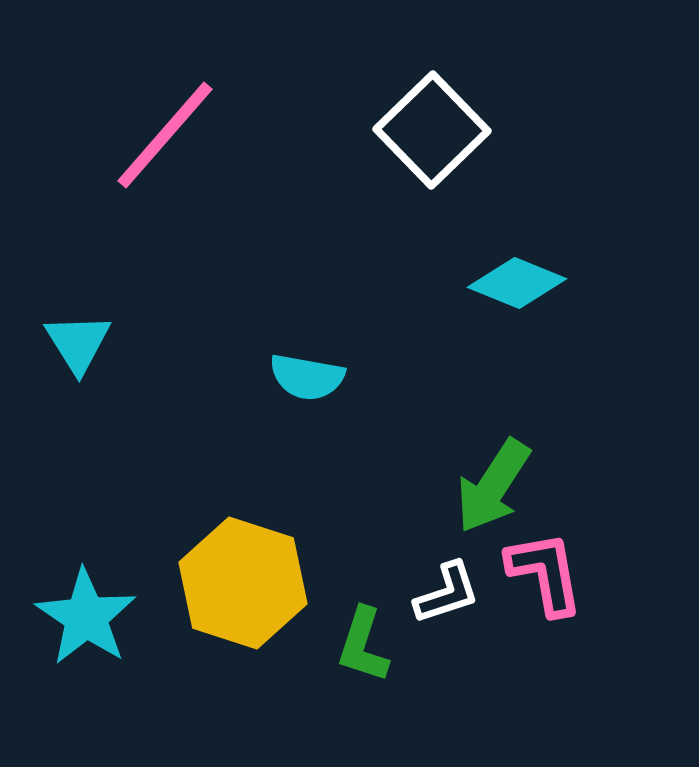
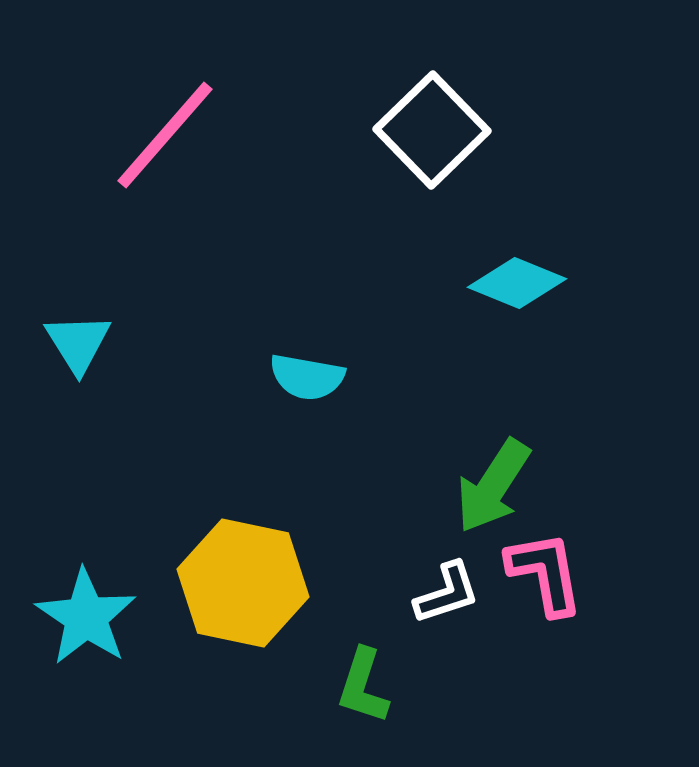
yellow hexagon: rotated 6 degrees counterclockwise
green L-shape: moved 41 px down
